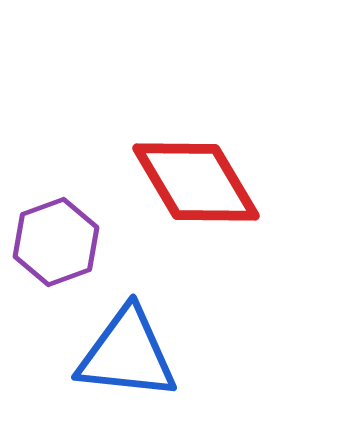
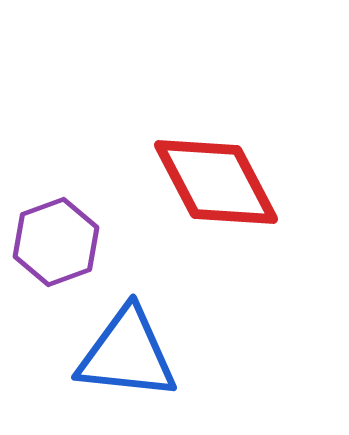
red diamond: moved 20 px right; rotated 3 degrees clockwise
